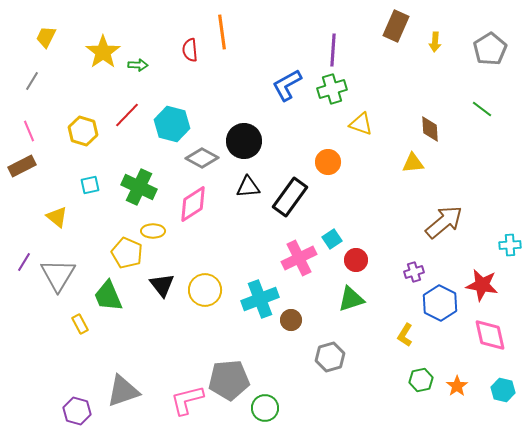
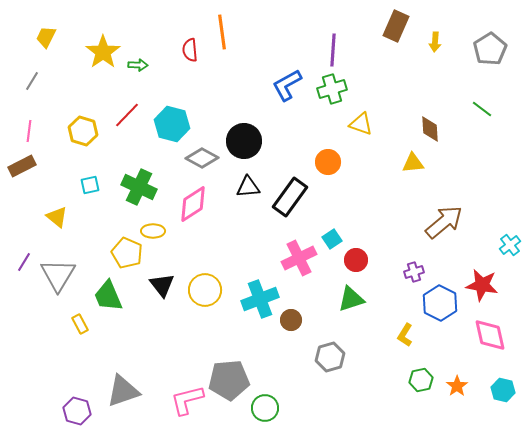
pink line at (29, 131): rotated 30 degrees clockwise
cyan cross at (510, 245): rotated 35 degrees counterclockwise
